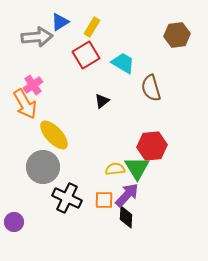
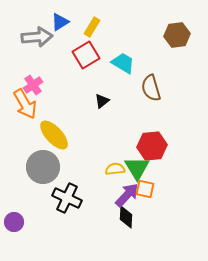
orange square: moved 41 px right, 11 px up; rotated 12 degrees clockwise
